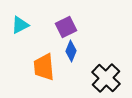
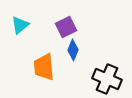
cyan triangle: rotated 12 degrees counterclockwise
blue diamond: moved 2 px right, 1 px up
black cross: moved 1 px right, 1 px down; rotated 20 degrees counterclockwise
